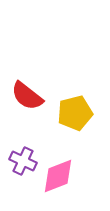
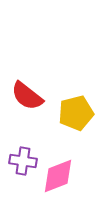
yellow pentagon: moved 1 px right
purple cross: rotated 16 degrees counterclockwise
